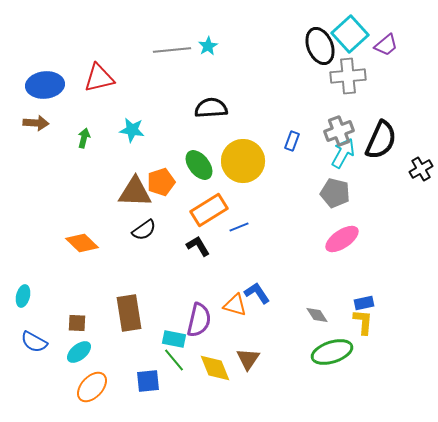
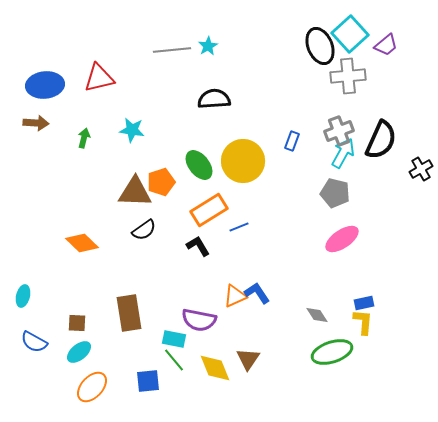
black semicircle at (211, 108): moved 3 px right, 9 px up
orange triangle at (235, 305): moved 9 px up; rotated 40 degrees counterclockwise
purple semicircle at (199, 320): rotated 88 degrees clockwise
